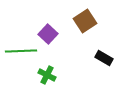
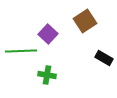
green cross: rotated 18 degrees counterclockwise
